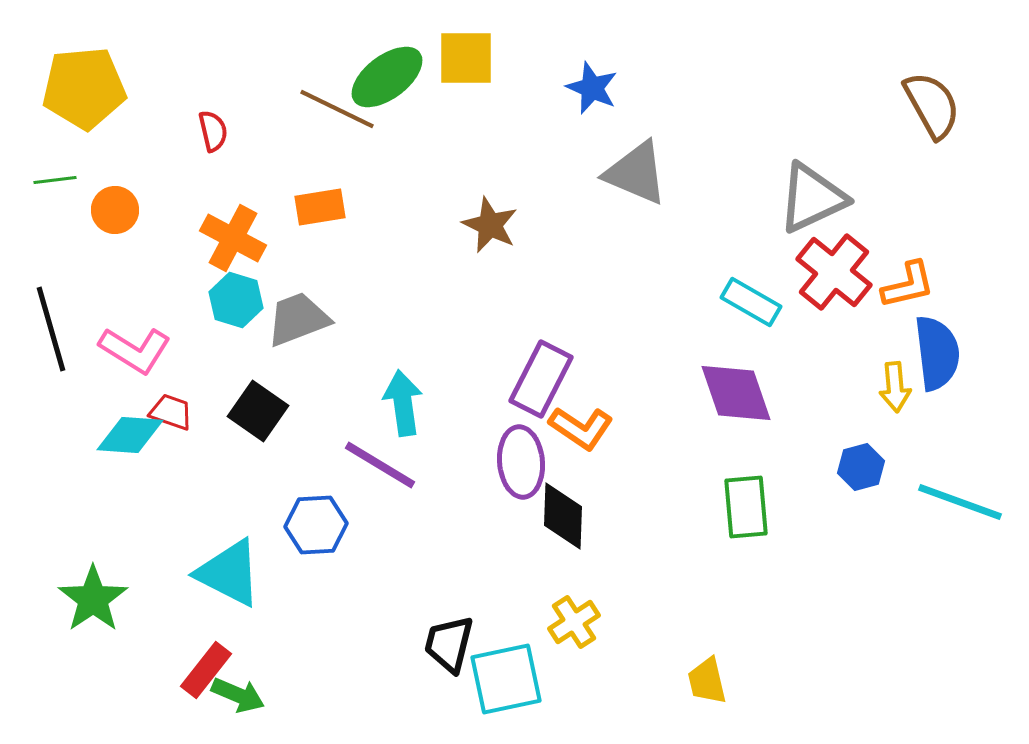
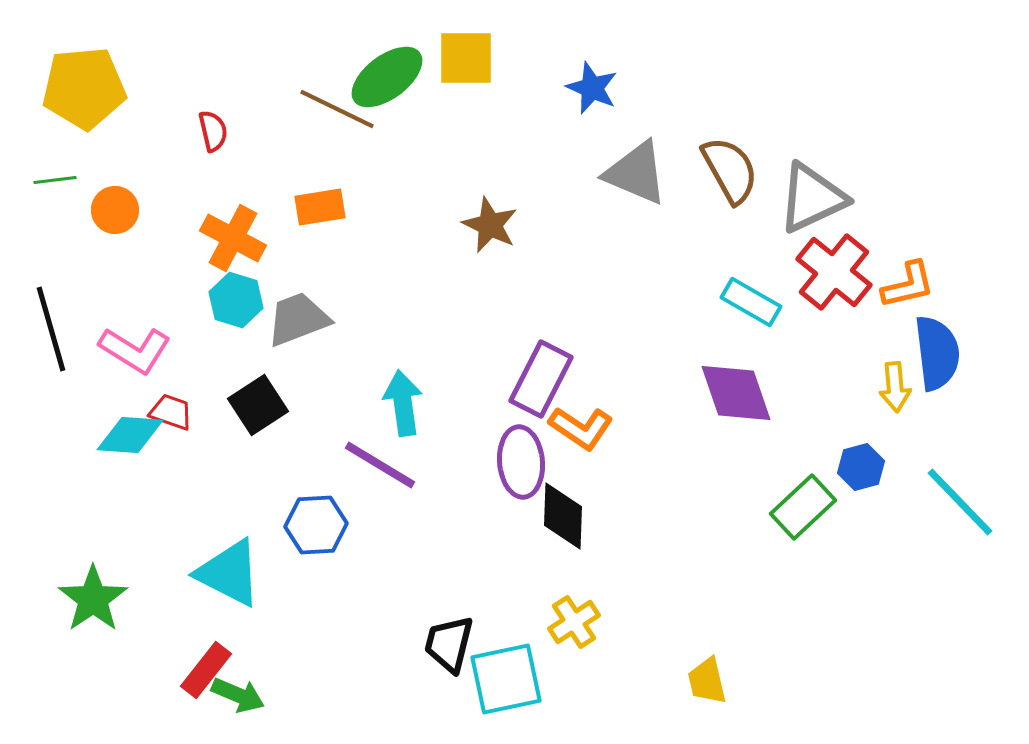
brown semicircle at (932, 105): moved 202 px left, 65 px down
black square at (258, 411): moved 6 px up; rotated 22 degrees clockwise
cyan line at (960, 502): rotated 26 degrees clockwise
green rectangle at (746, 507): moved 57 px right; rotated 52 degrees clockwise
